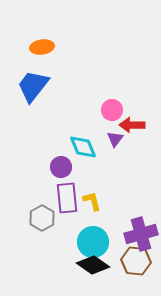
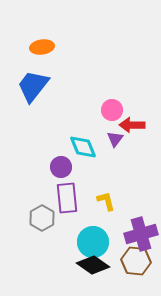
yellow L-shape: moved 14 px right
